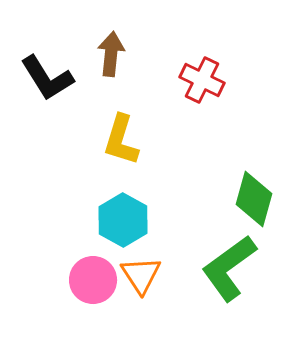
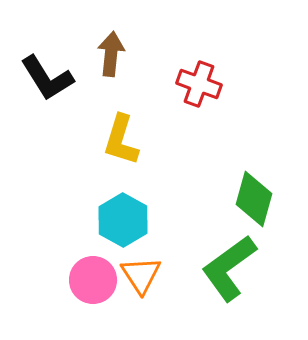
red cross: moved 3 px left, 4 px down; rotated 6 degrees counterclockwise
